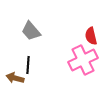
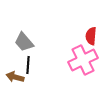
gray trapezoid: moved 7 px left, 11 px down
red semicircle: rotated 18 degrees clockwise
brown arrow: moved 1 px up
